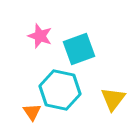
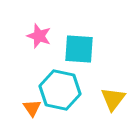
pink star: moved 1 px left
cyan square: rotated 24 degrees clockwise
orange triangle: moved 4 px up
